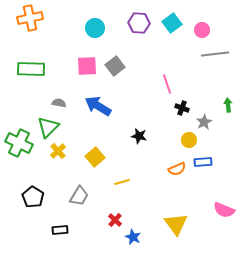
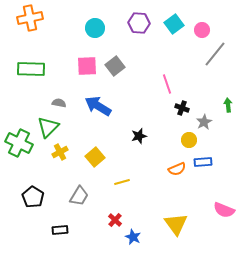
cyan square: moved 2 px right, 1 px down
gray line: rotated 44 degrees counterclockwise
black star: rotated 28 degrees counterclockwise
yellow cross: moved 2 px right, 1 px down; rotated 14 degrees clockwise
